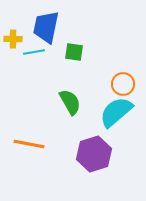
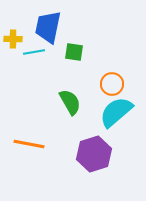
blue trapezoid: moved 2 px right
orange circle: moved 11 px left
